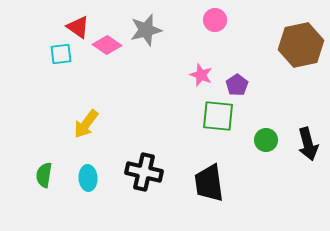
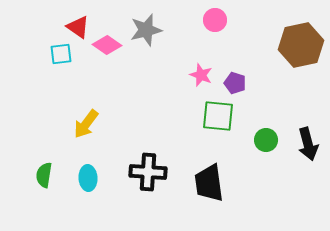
purple pentagon: moved 2 px left, 2 px up; rotated 20 degrees counterclockwise
black cross: moved 4 px right; rotated 9 degrees counterclockwise
